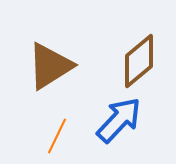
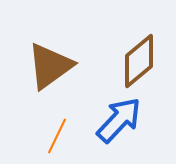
brown triangle: rotated 4 degrees counterclockwise
